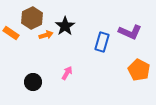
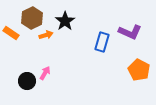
black star: moved 5 px up
pink arrow: moved 22 px left
black circle: moved 6 px left, 1 px up
